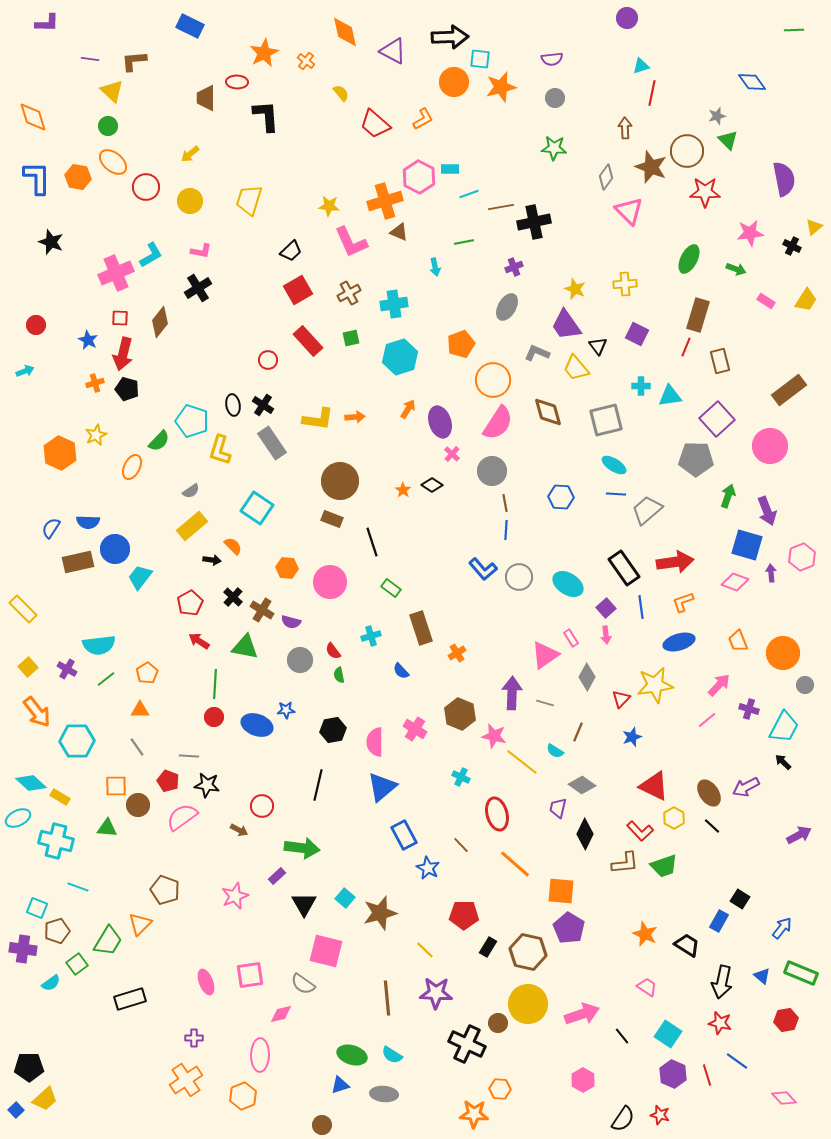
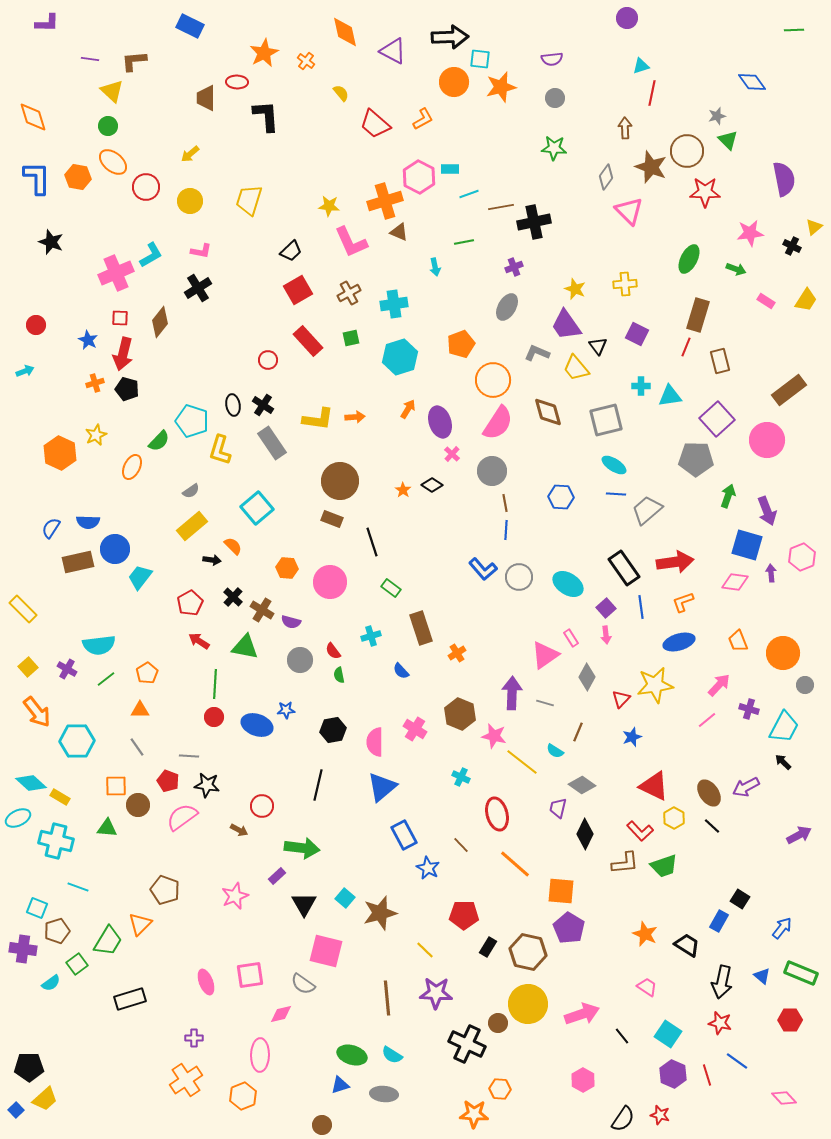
pink circle at (770, 446): moved 3 px left, 6 px up
cyan square at (257, 508): rotated 16 degrees clockwise
pink diamond at (735, 582): rotated 12 degrees counterclockwise
red hexagon at (786, 1020): moved 4 px right; rotated 10 degrees clockwise
